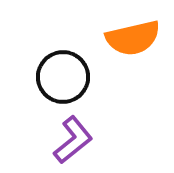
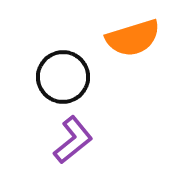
orange semicircle: rotated 4 degrees counterclockwise
